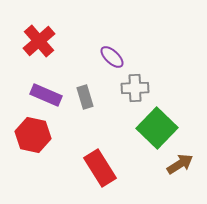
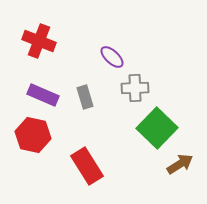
red cross: rotated 28 degrees counterclockwise
purple rectangle: moved 3 px left
red rectangle: moved 13 px left, 2 px up
